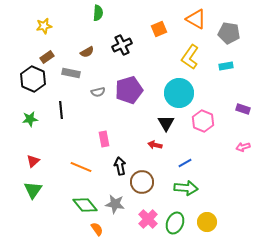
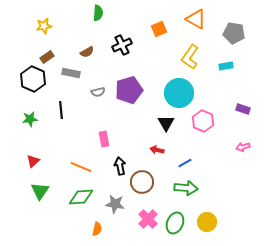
gray pentagon: moved 5 px right
red arrow: moved 2 px right, 5 px down
green triangle: moved 7 px right, 1 px down
green diamond: moved 4 px left, 8 px up; rotated 55 degrees counterclockwise
orange semicircle: rotated 48 degrees clockwise
